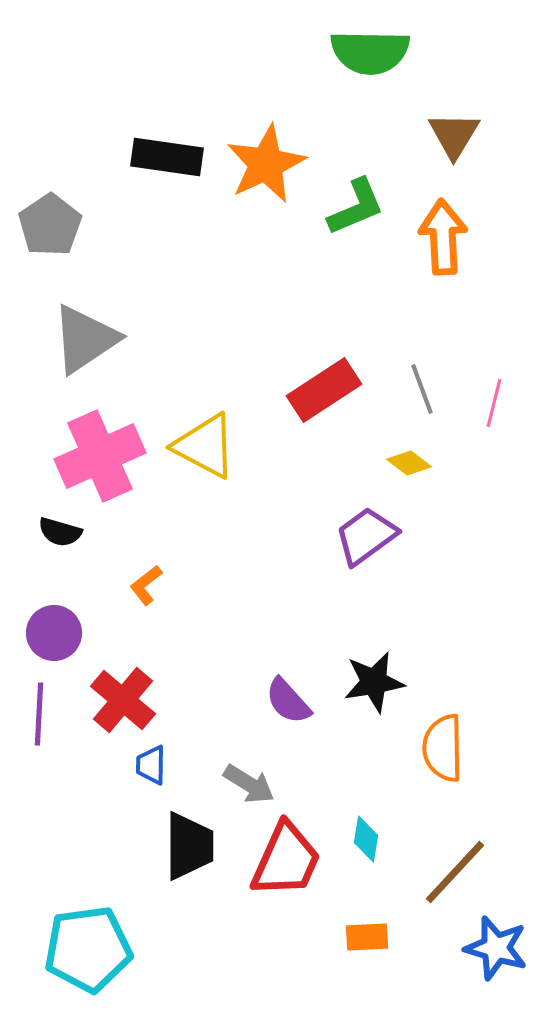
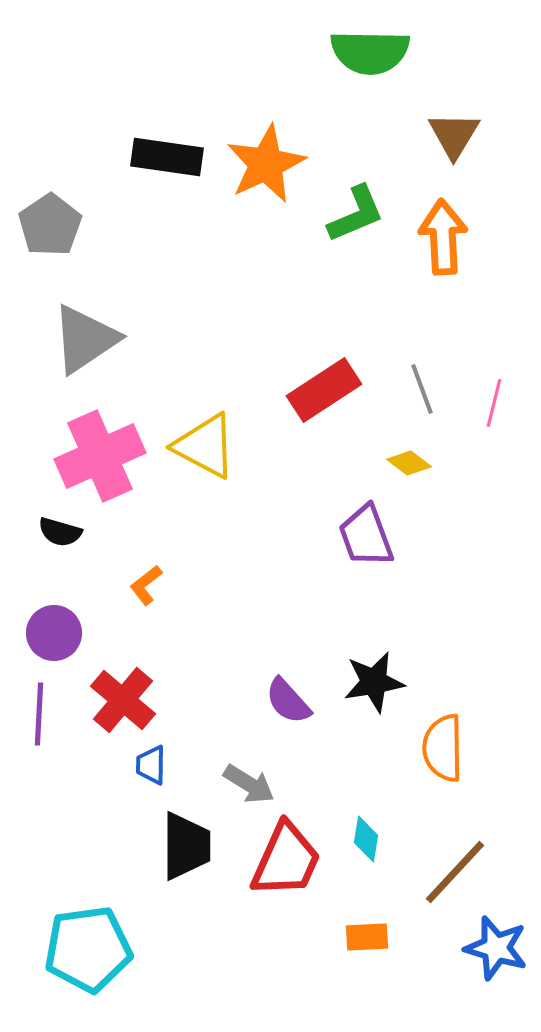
green L-shape: moved 7 px down
purple trapezoid: rotated 74 degrees counterclockwise
black trapezoid: moved 3 px left
